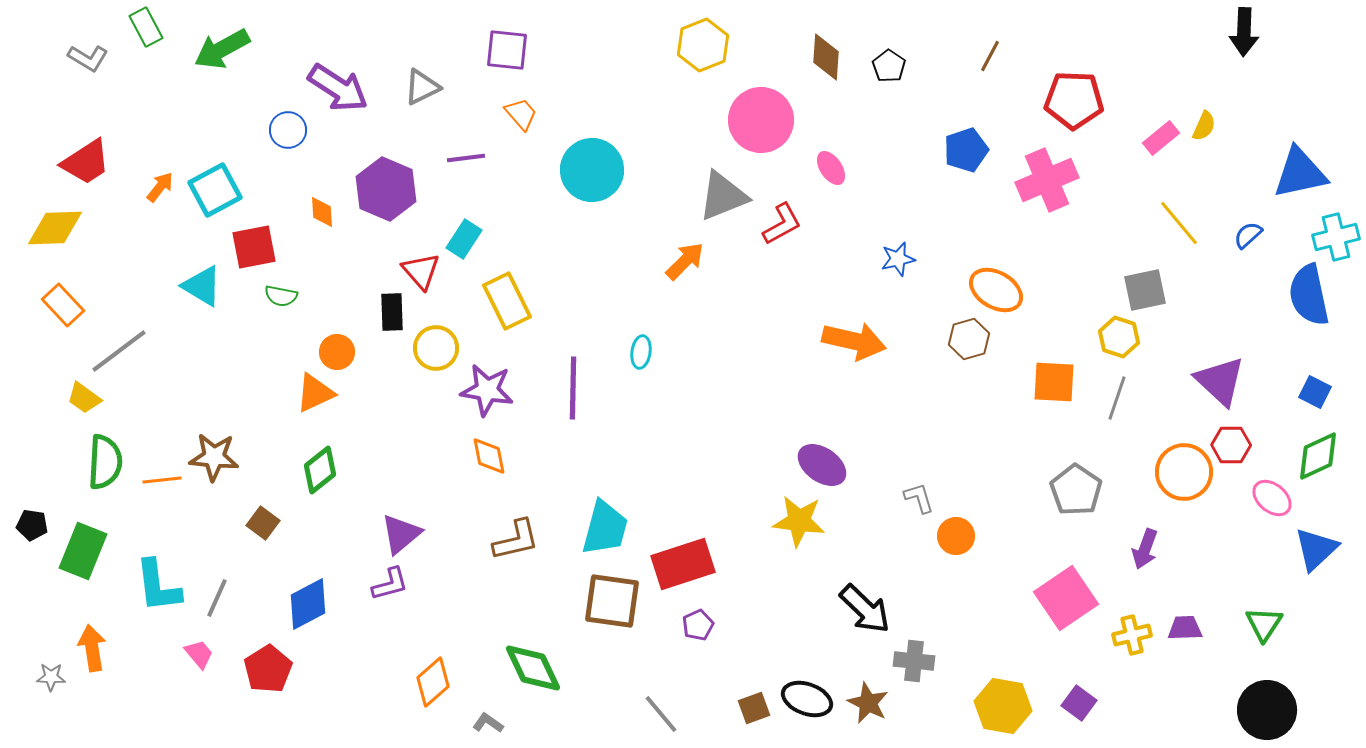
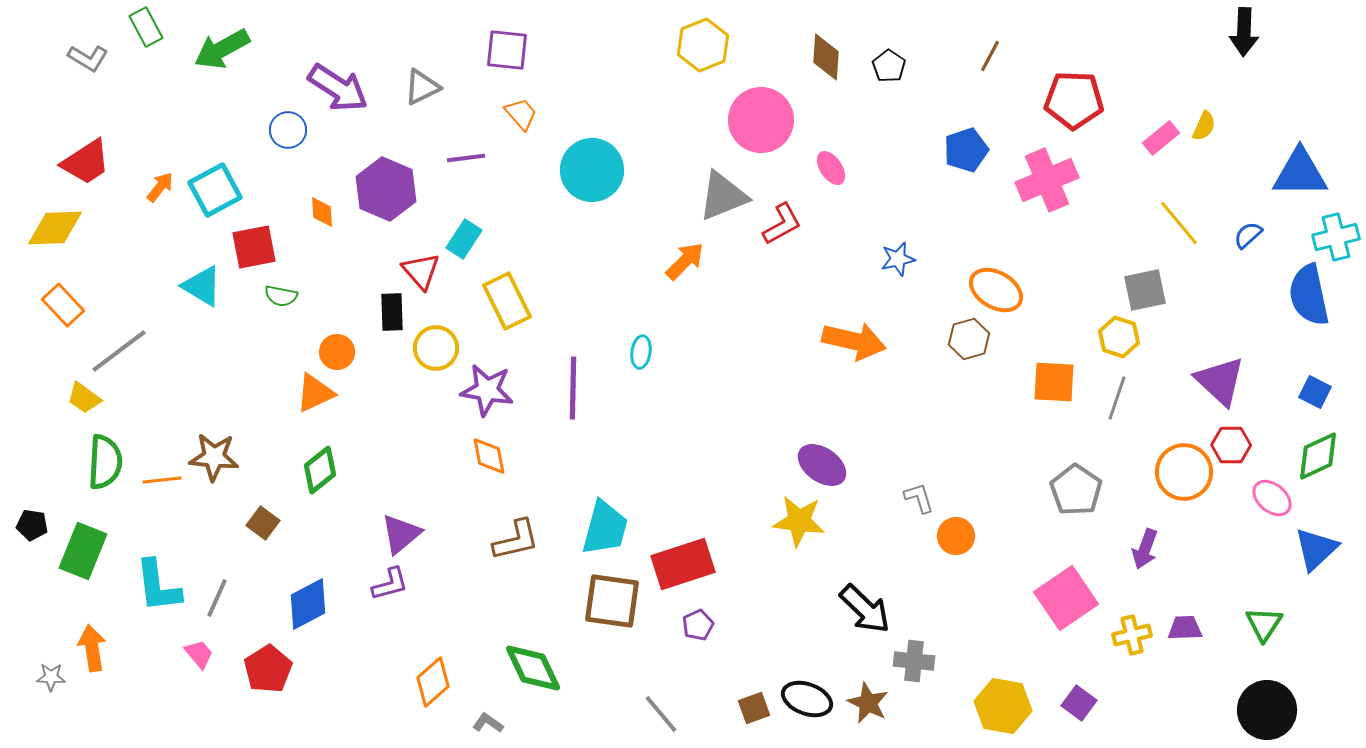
blue triangle at (1300, 173): rotated 12 degrees clockwise
